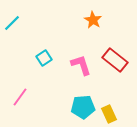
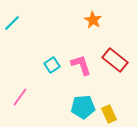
cyan square: moved 8 px right, 7 px down
